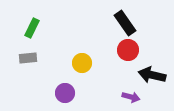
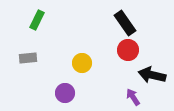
green rectangle: moved 5 px right, 8 px up
purple arrow: moved 2 px right; rotated 138 degrees counterclockwise
